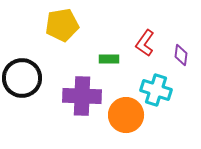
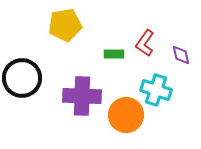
yellow pentagon: moved 3 px right
purple diamond: rotated 20 degrees counterclockwise
green rectangle: moved 5 px right, 5 px up
